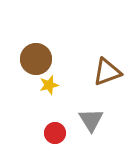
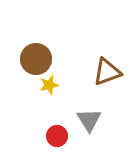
gray triangle: moved 2 px left
red circle: moved 2 px right, 3 px down
